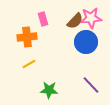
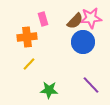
blue circle: moved 3 px left
yellow line: rotated 16 degrees counterclockwise
